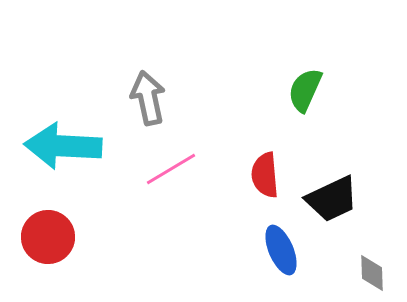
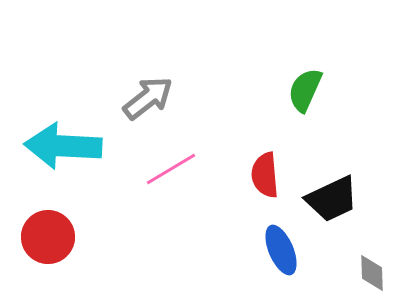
gray arrow: rotated 64 degrees clockwise
